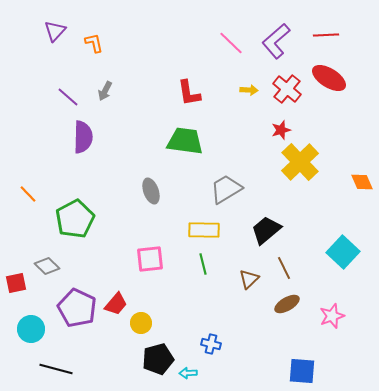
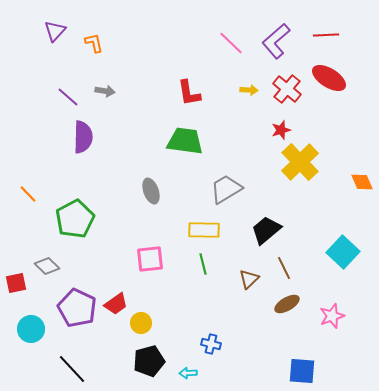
gray arrow: rotated 108 degrees counterclockwise
red trapezoid: rotated 15 degrees clockwise
black pentagon: moved 9 px left, 2 px down
black line: moved 16 px right; rotated 32 degrees clockwise
